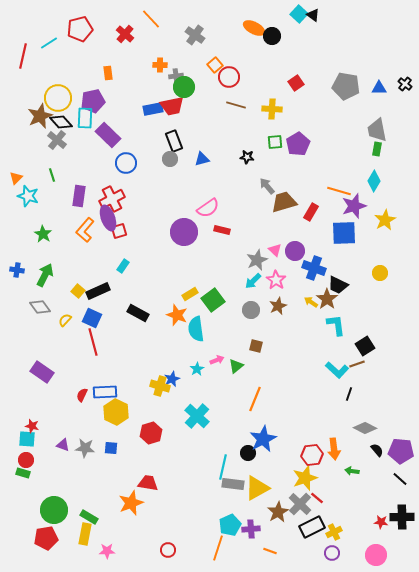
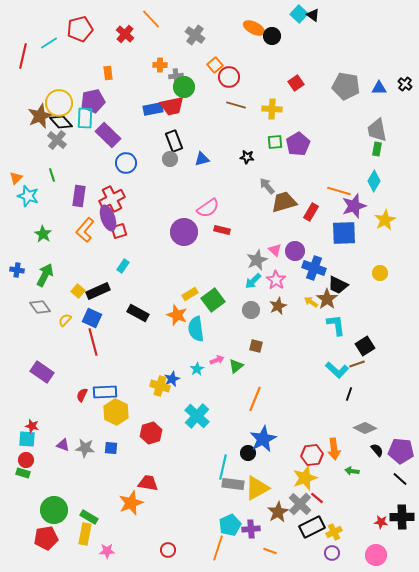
yellow circle at (58, 98): moved 1 px right, 5 px down
